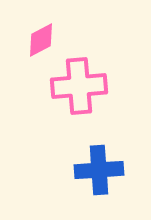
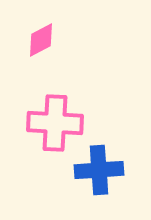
pink cross: moved 24 px left, 37 px down; rotated 8 degrees clockwise
